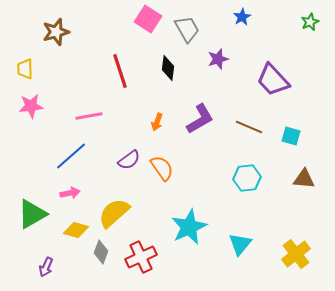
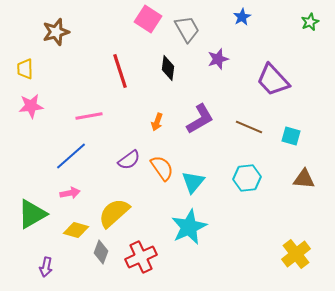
cyan triangle: moved 47 px left, 62 px up
purple arrow: rotated 12 degrees counterclockwise
